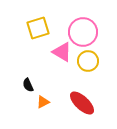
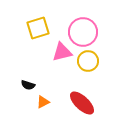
pink triangle: rotated 45 degrees counterclockwise
black semicircle: rotated 48 degrees counterclockwise
